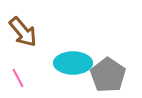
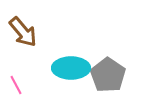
cyan ellipse: moved 2 px left, 5 px down
pink line: moved 2 px left, 7 px down
